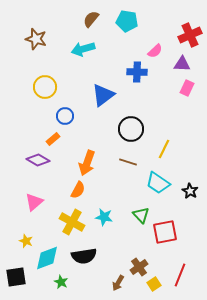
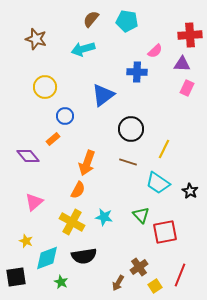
red cross: rotated 20 degrees clockwise
purple diamond: moved 10 px left, 4 px up; rotated 20 degrees clockwise
yellow square: moved 1 px right, 2 px down
